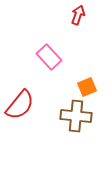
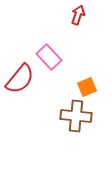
red semicircle: moved 26 px up
